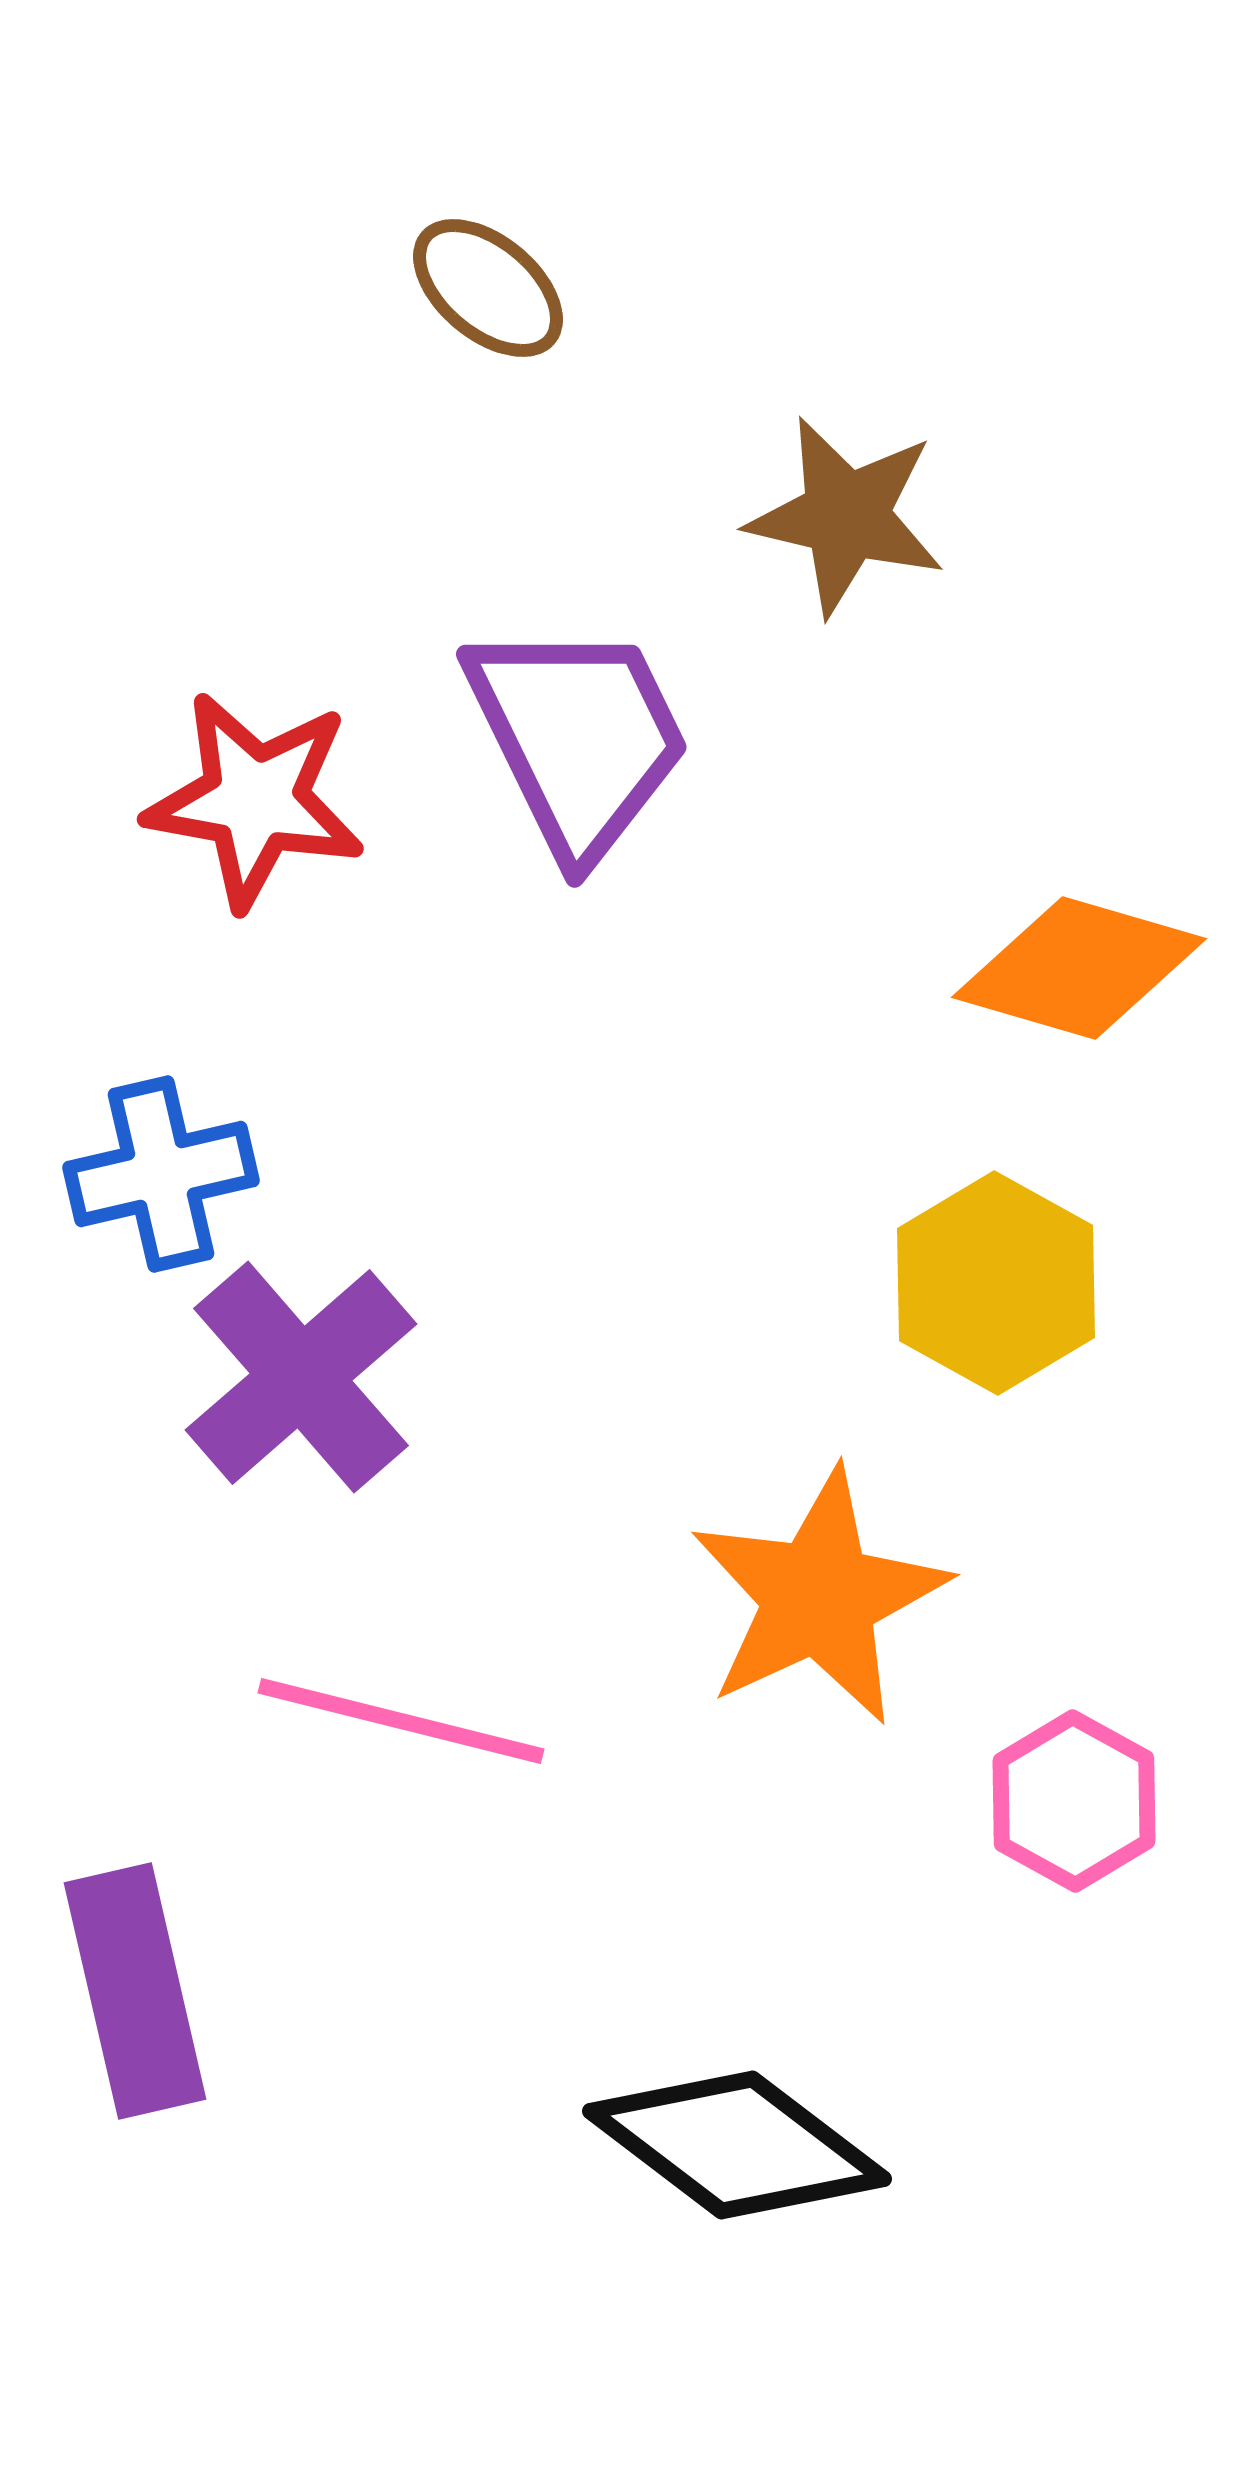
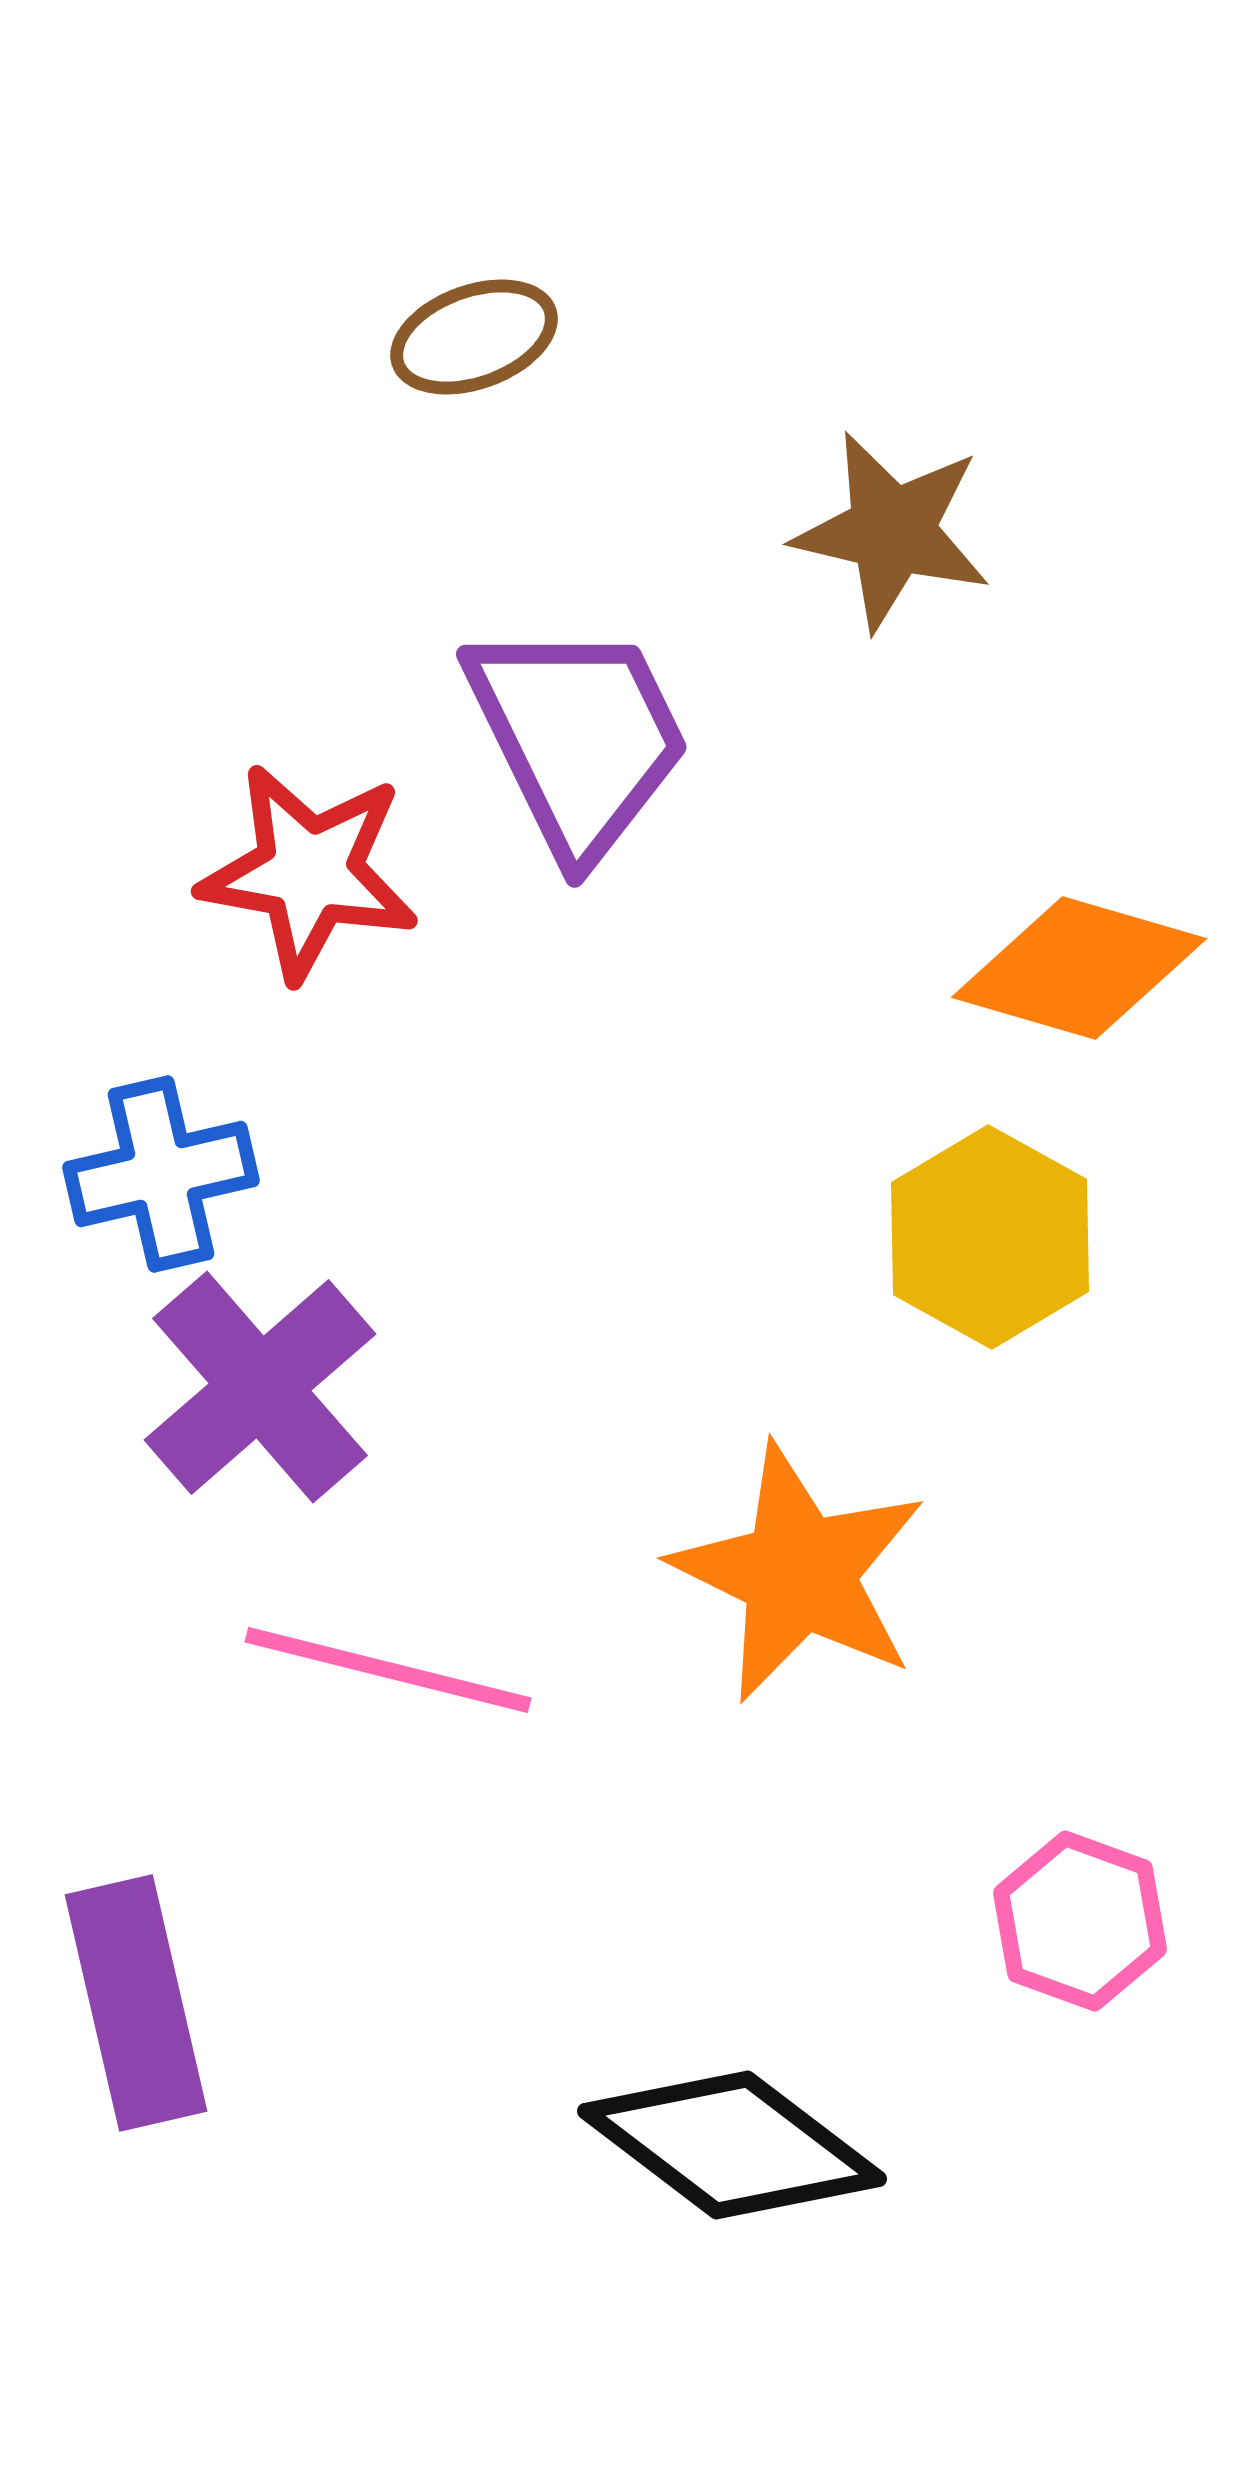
brown ellipse: moved 14 px left, 49 px down; rotated 60 degrees counterclockwise
brown star: moved 46 px right, 15 px down
red star: moved 54 px right, 72 px down
yellow hexagon: moved 6 px left, 46 px up
purple cross: moved 41 px left, 10 px down
orange star: moved 20 px left, 24 px up; rotated 21 degrees counterclockwise
pink line: moved 13 px left, 51 px up
pink hexagon: moved 6 px right, 120 px down; rotated 9 degrees counterclockwise
purple rectangle: moved 1 px right, 12 px down
black diamond: moved 5 px left
